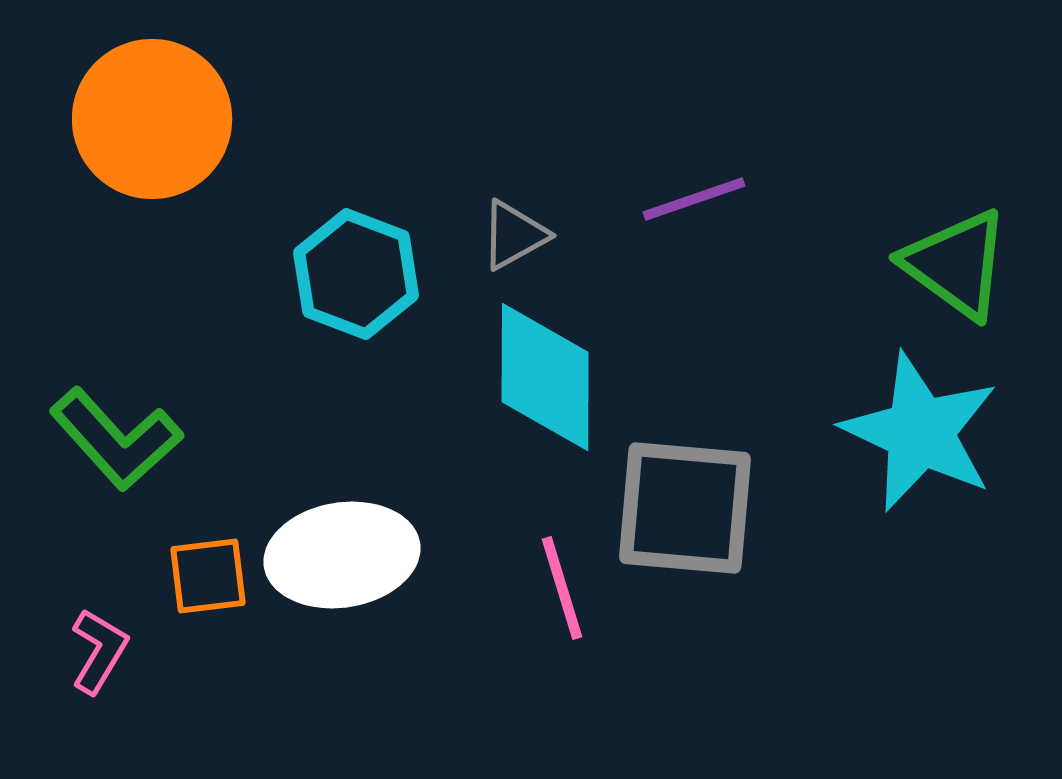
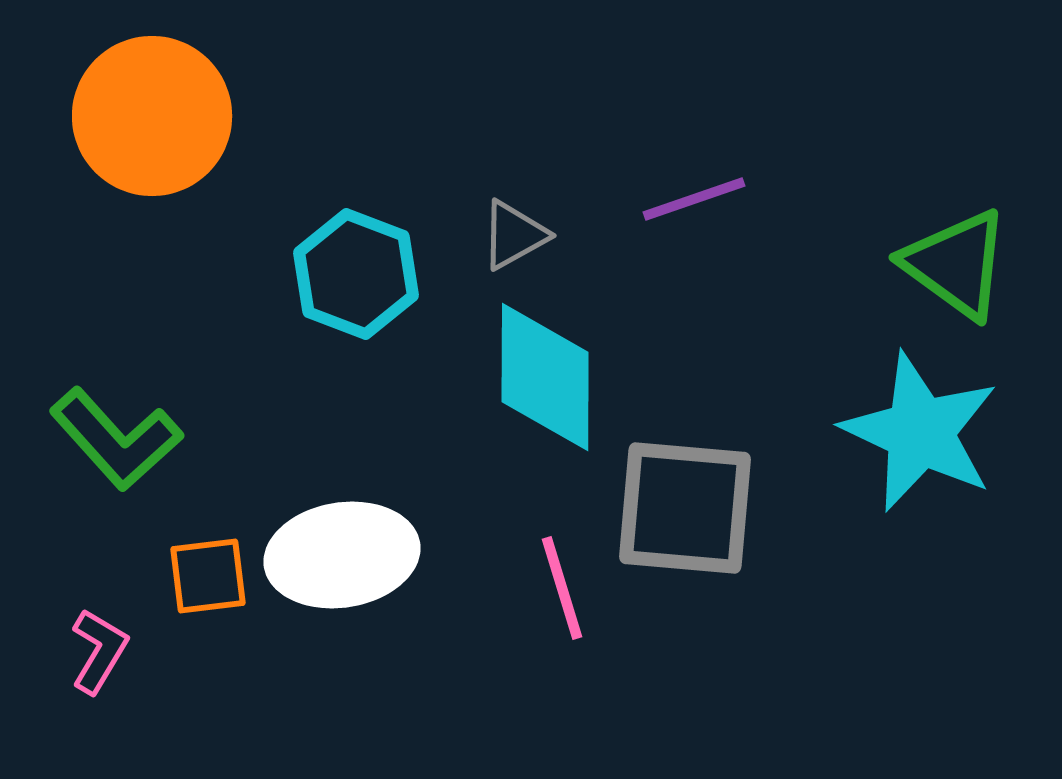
orange circle: moved 3 px up
